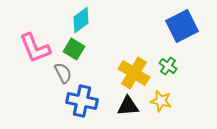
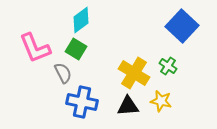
blue square: rotated 20 degrees counterclockwise
green square: moved 2 px right
blue cross: moved 1 px down
